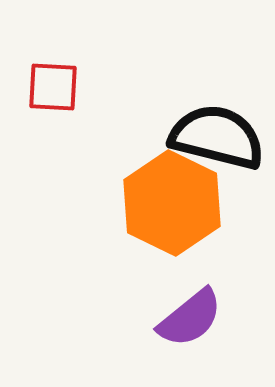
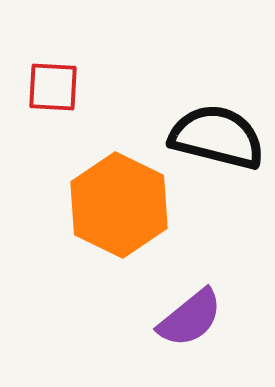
orange hexagon: moved 53 px left, 2 px down
